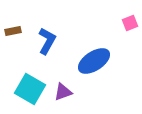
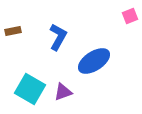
pink square: moved 7 px up
blue L-shape: moved 11 px right, 4 px up
